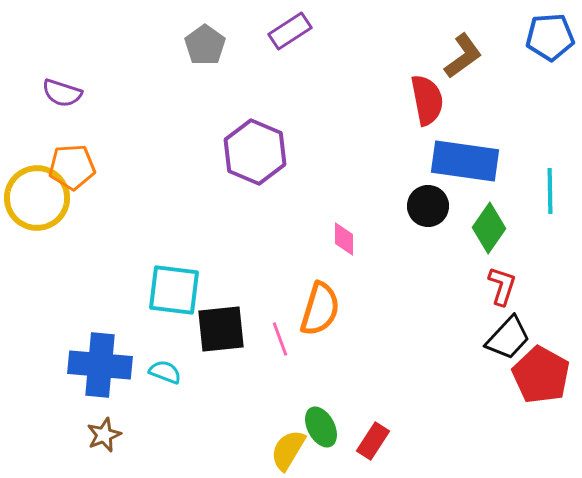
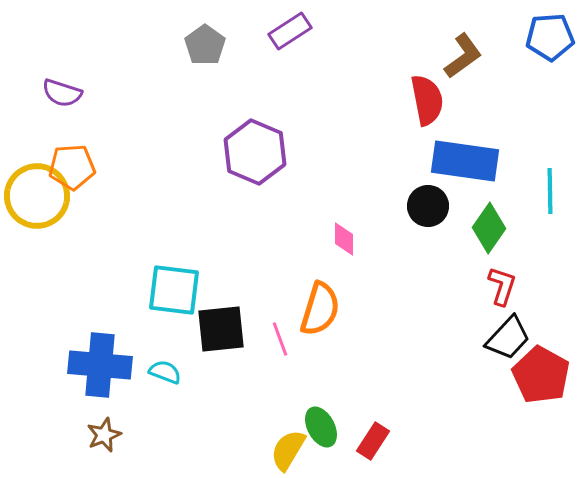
yellow circle: moved 2 px up
